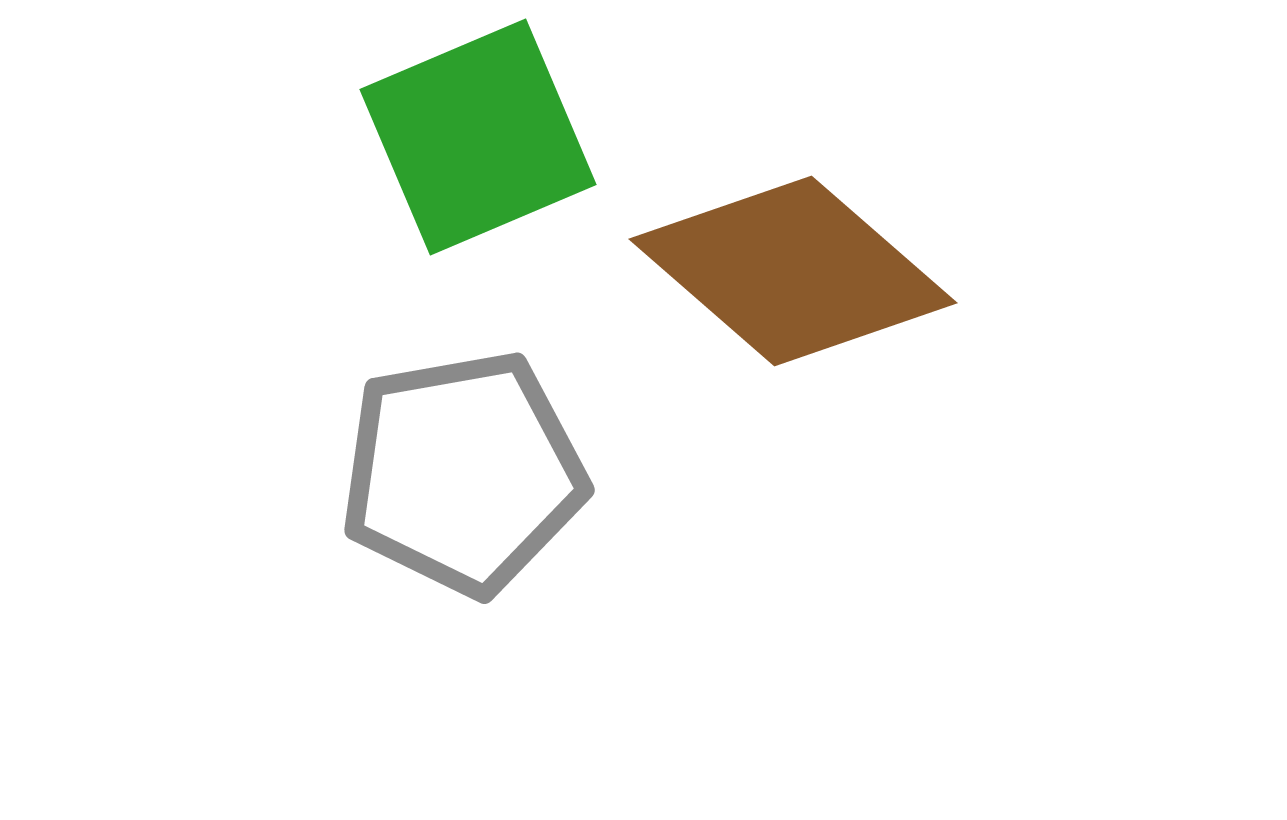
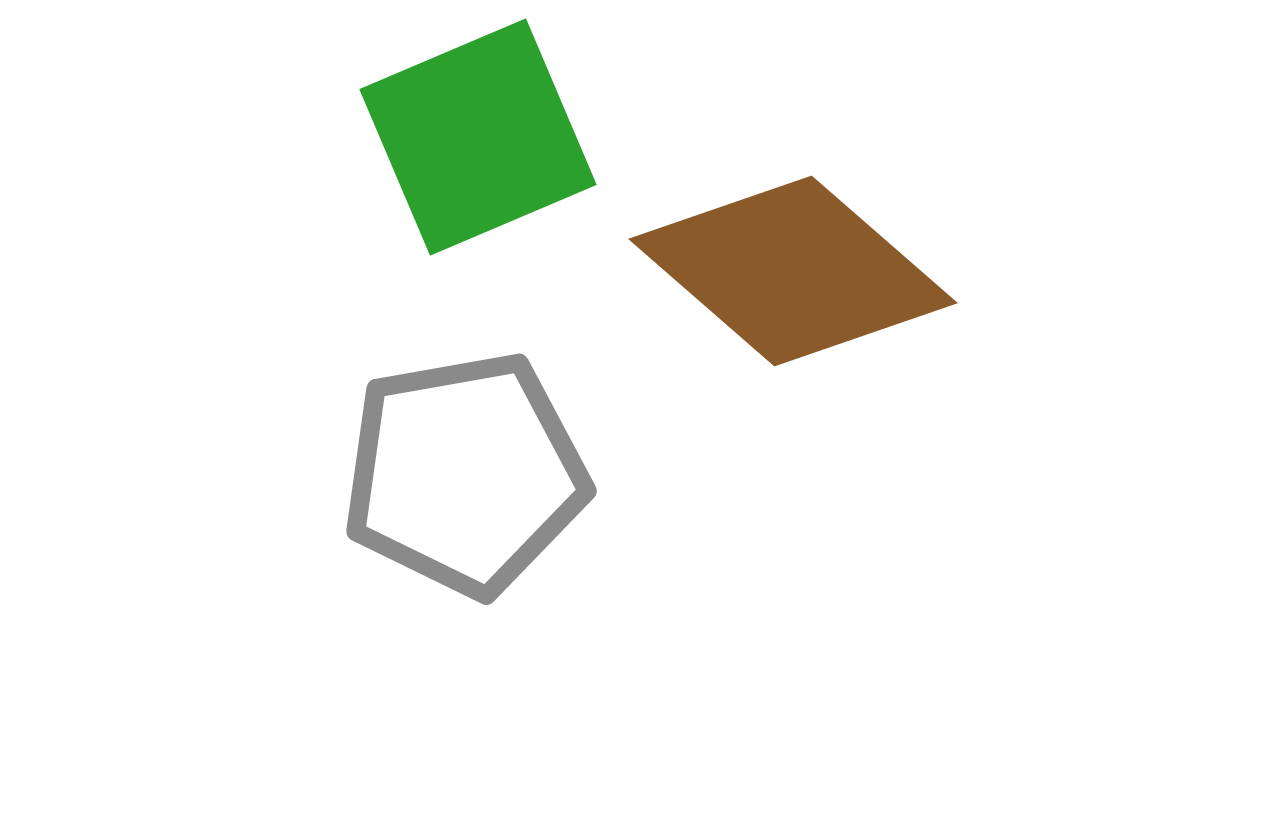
gray pentagon: moved 2 px right, 1 px down
